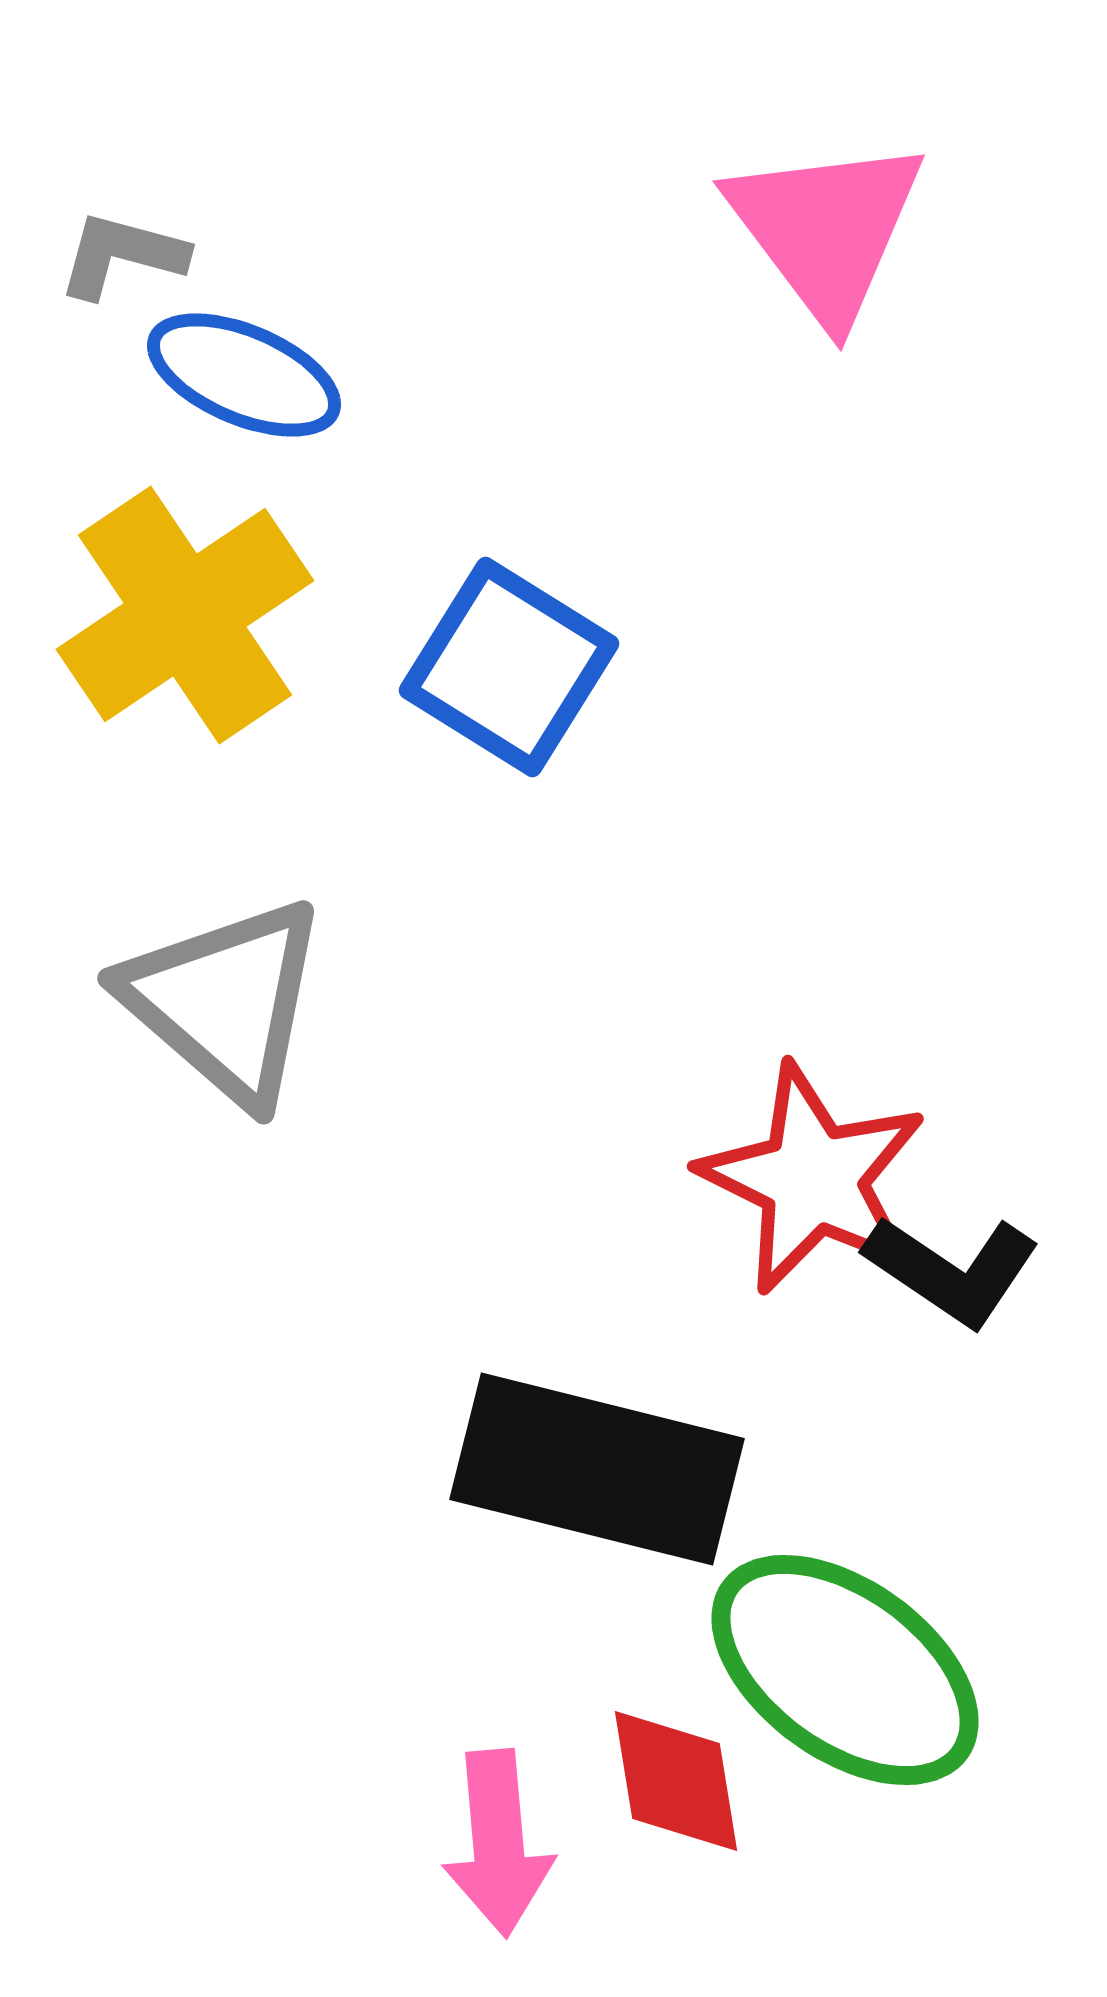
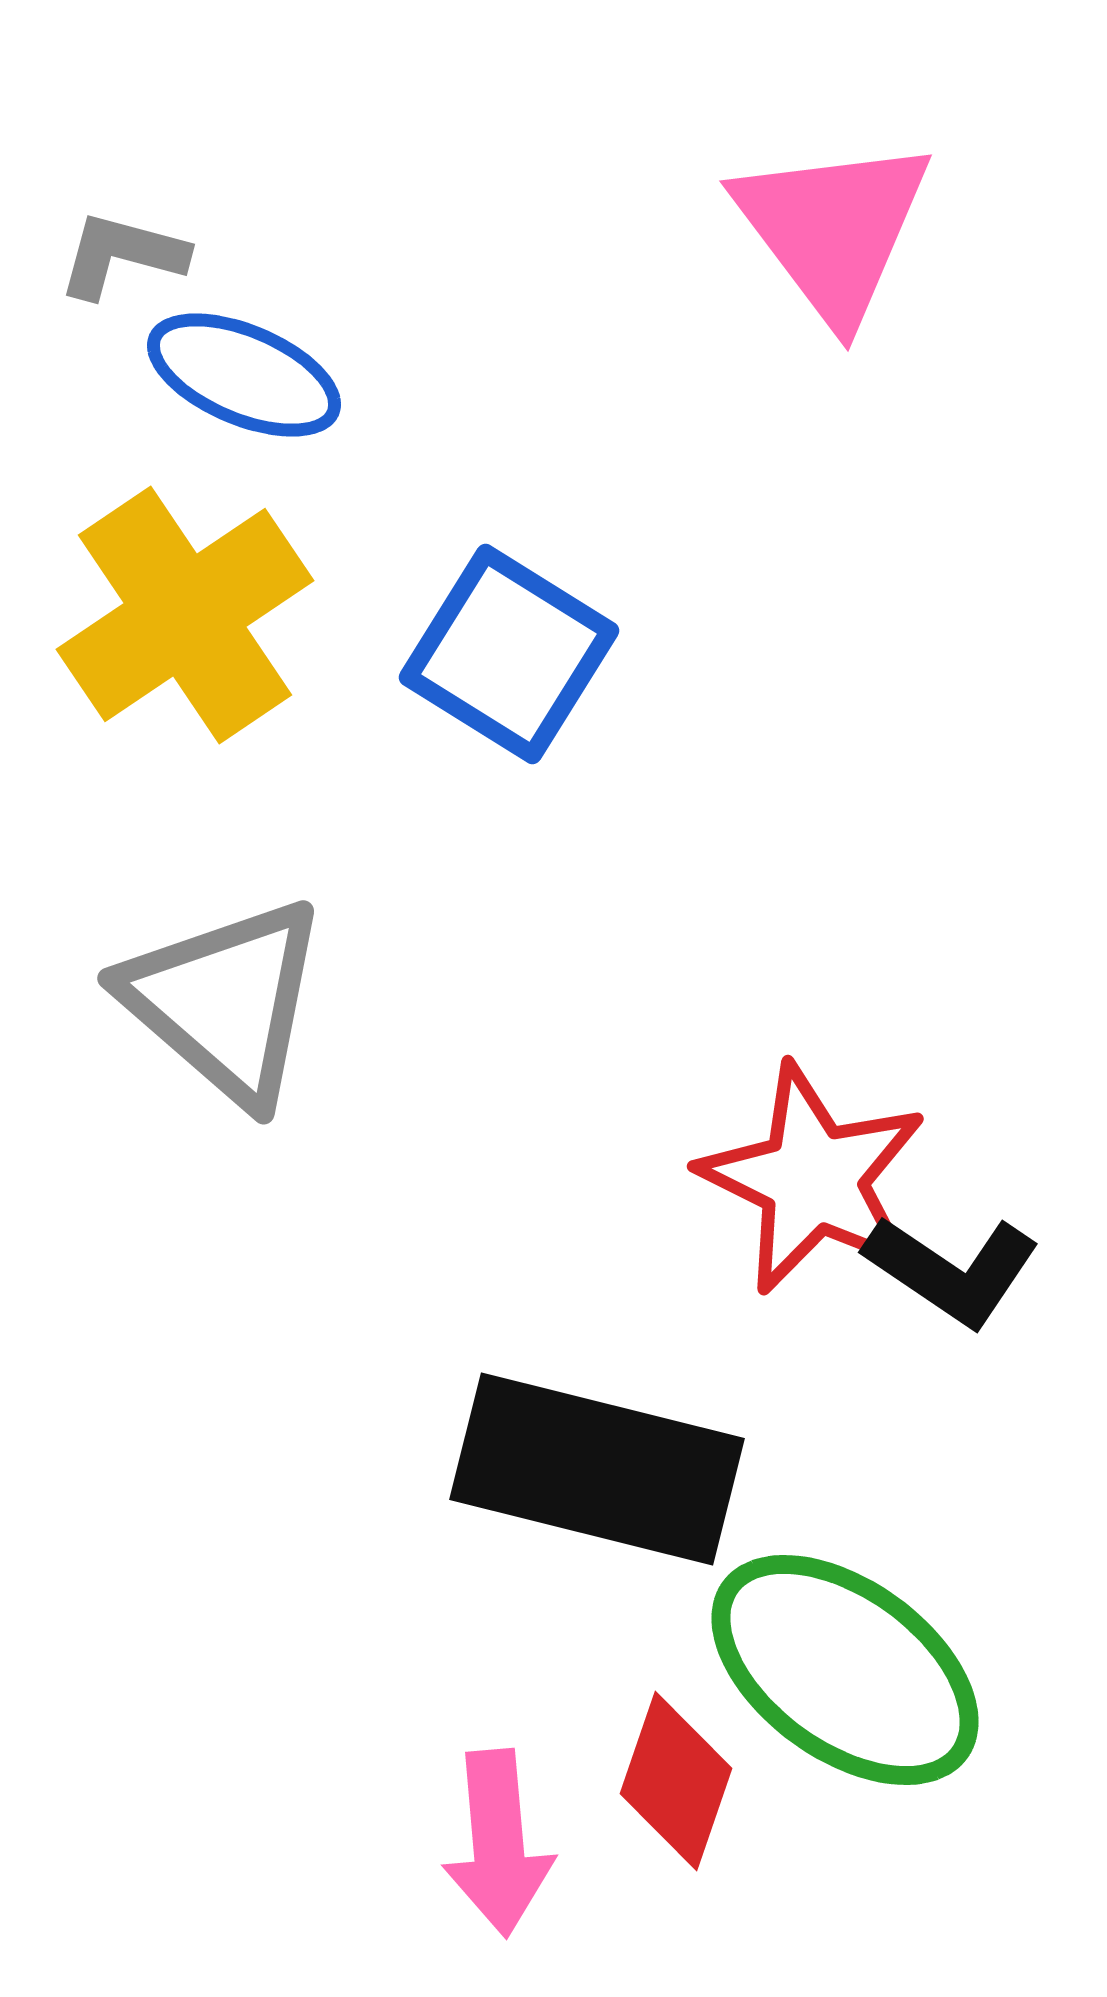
pink triangle: moved 7 px right
blue square: moved 13 px up
red diamond: rotated 28 degrees clockwise
